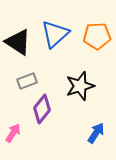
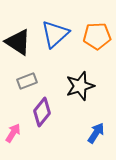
purple diamond: moved 3 px down
